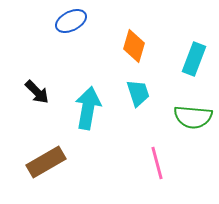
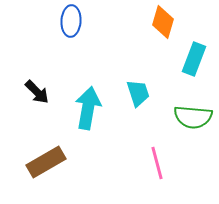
blue ellipse: rotated 60 degrees counterclockwise
orange diamond: moved 29 px right, 24 px up
